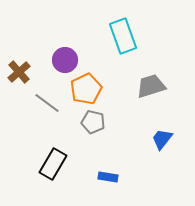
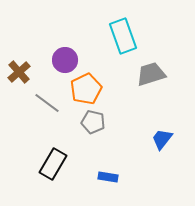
gray trapezoid: moved 12 px up
